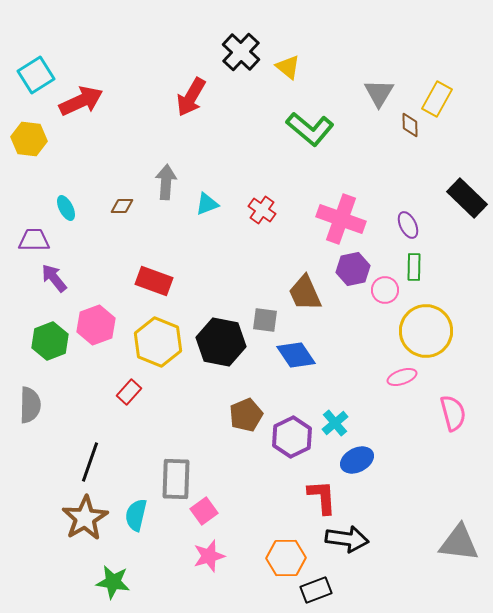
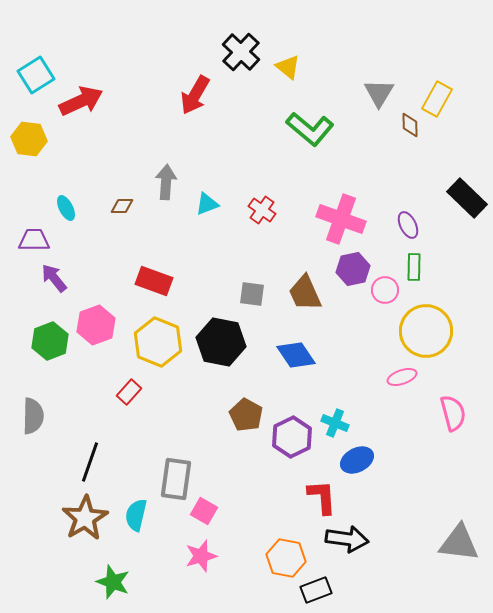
red arrow at (191, 97): moved 4 px right, 2 px up
gray square at (265, 320): moved 13 px left, 26 px up
gray semicircle at (30, 405): moved 3 px right, 11 px down
brown pentagon at (246, 415): rotated 20 degrees counterclockwise
cyan cross at (335, 423): rotated 28 degrees counterclockwise
gray rectangle at (176, 479): rotated 6 degrees clockwise
pink square at (204, 511): rotated 24 degrees counterclockwise
pink star at (209, 556): moved 8 px left
orange hexagon at (286, 558): rotated 12 degrees clockwise
green star at (113, 582): rotated 12 degrees clockwise
